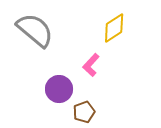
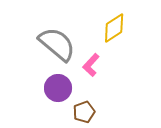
gray semicircle: moved 22 px right, 14 px down
purple circle: moved 1 px left, 1 px up
